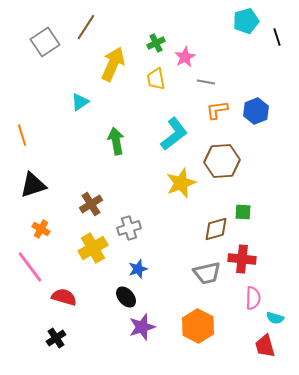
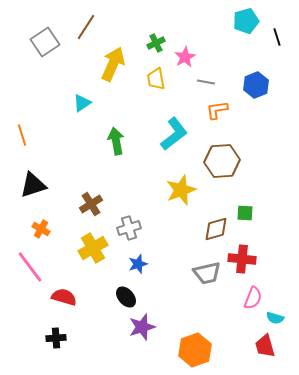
cyan triangle: moved 2 px right, 1 px down
blue hexagon: moved 26 px up
yellow star: moved 7 px down
green square: moved 2 px right, 1 px down
blue star: moved 5 px up
pink semicircle: rotated 20 degrees clockwise
orange hexagon: moved 3 px left, 24 px down; rotated 12 degrees clockwise
black cross: rotated 30 degrees clockwise
